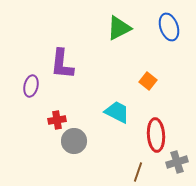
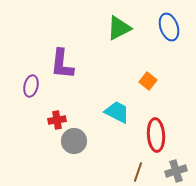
gray cross: moved 1 px left, 9 px down
